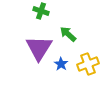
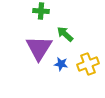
green cross: rotated 14 degrees counterclockwise
green arrow: moved 3 px left
blue star: rotated 24 degrees counterclockwise
